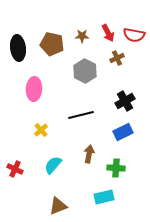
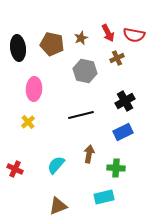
brown star: moved 1 px left, 2 px down; rotated 24 degrees counterclockwise
gray hexagon: rotated 15 degrees counterclockwise
yellow cross: moved 13 px left, 8 px up
cyan semicircle: moved 3 px right
